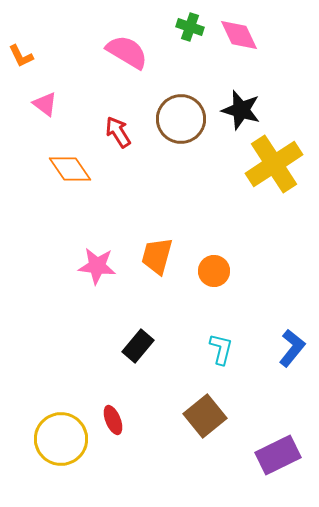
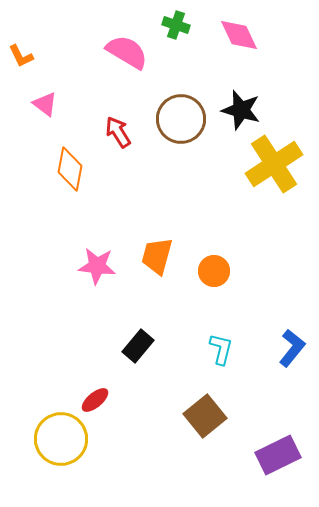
green cross: moved 14 px left, 2 px up
orange diamond: rotated 45 degrees clockwise
red ellipse: moved 18 px left, 20 px up; rotated 72 degrees clockwise
